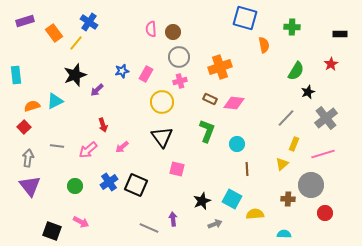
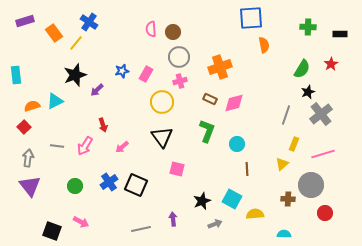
blue square at (245, 18): moved 6 px right; rotated 20 degrees counterclockwise
green cross at (292, 27): moved 16 px right
green semicircle at (296, 71): moved 6 px right, 2 px up
pink diamond at (234, 103): rotated 20 degrees counterclockwise
gray line at (286, 118): moved 3 px up; rotated 24 degrees counterclockwise
gray cross at (326, 118): moved 5 px left, 4 px up
pink arrow at (88, 150): moved 3 px left, 4 px up; rotated 18 degrees counterclockwise
gray line at (149, 228): moved 8 px left, 1 px down; rotated 36 degrees counterclockwise
